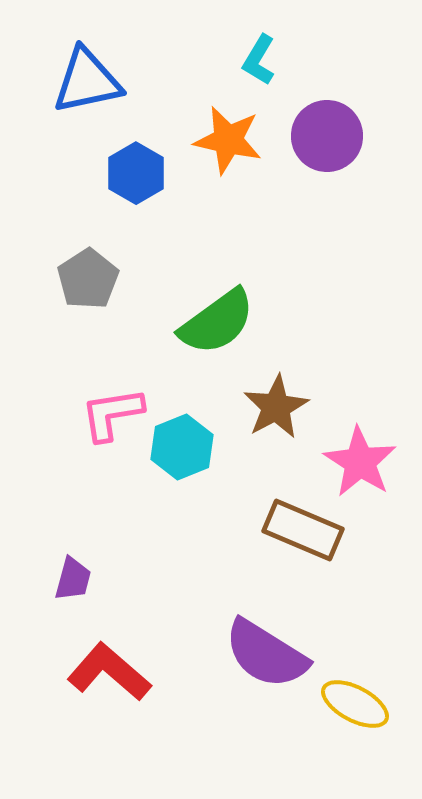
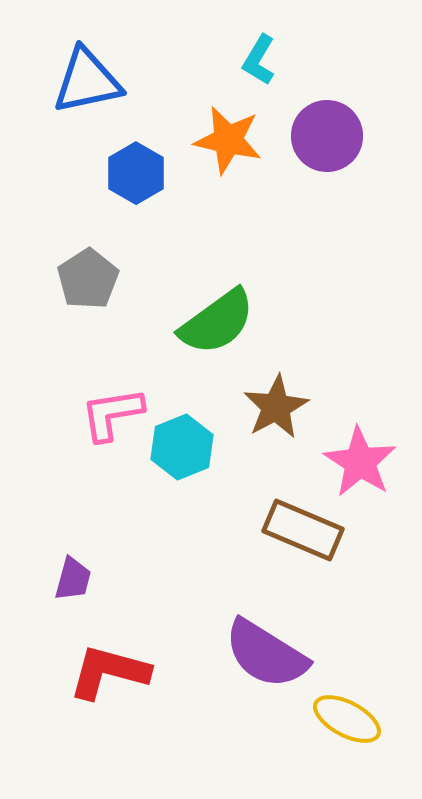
red L-shape: rotated 26 degrees counterclockwise
yellow ellipse: moved 8 px left, 15 px down
